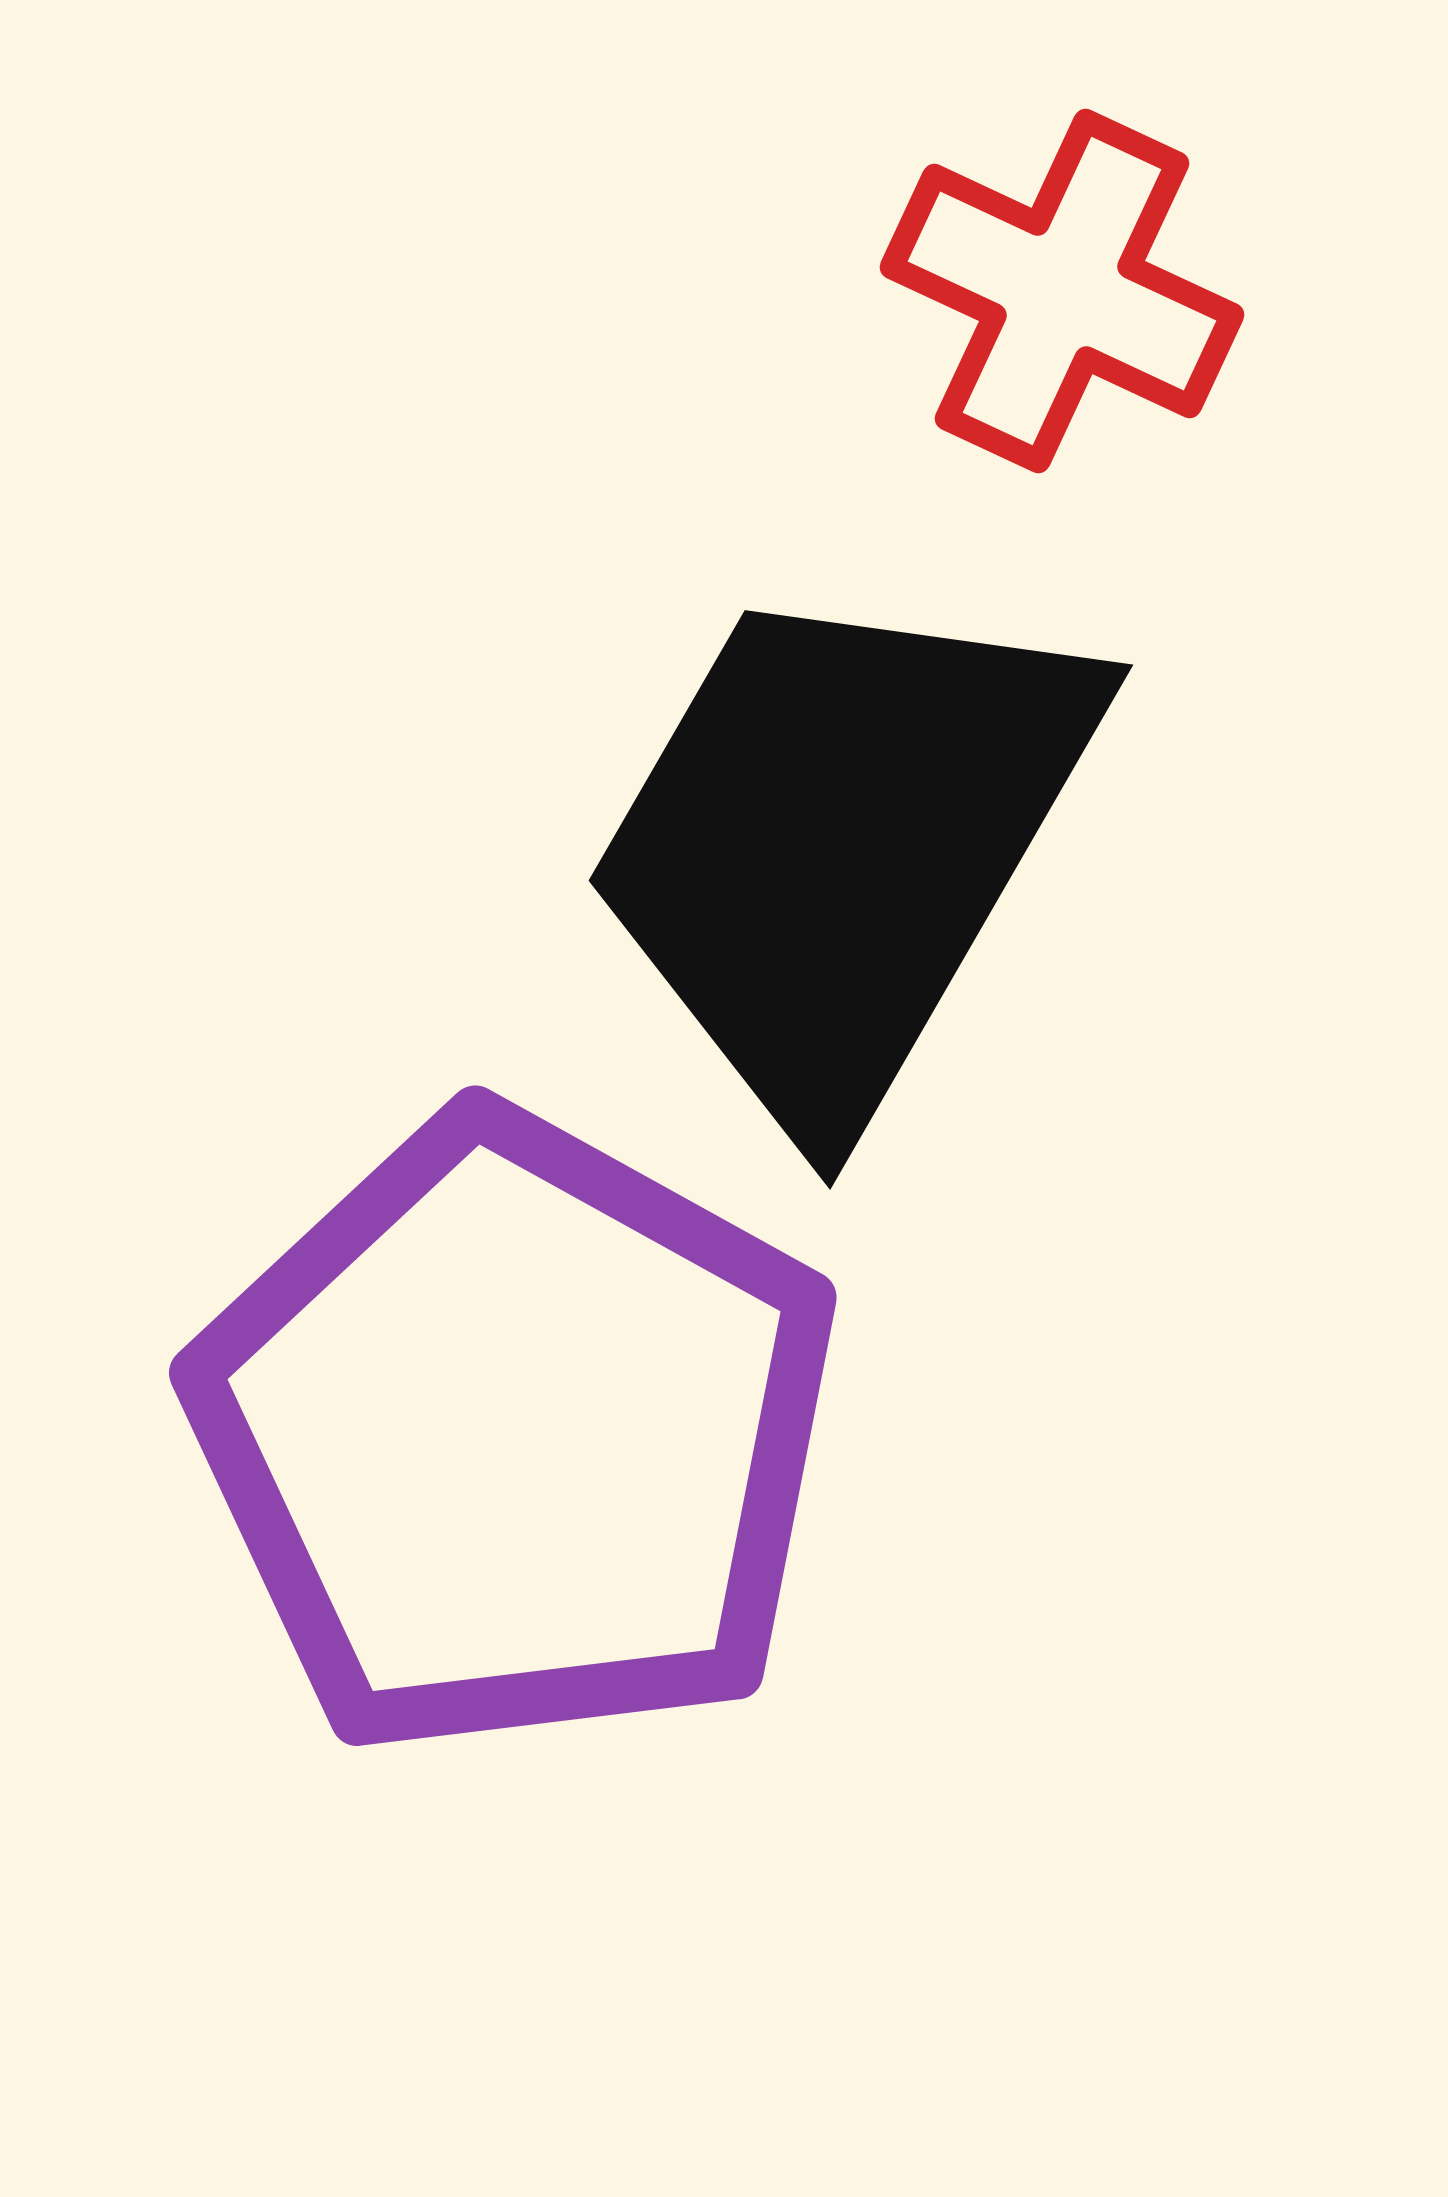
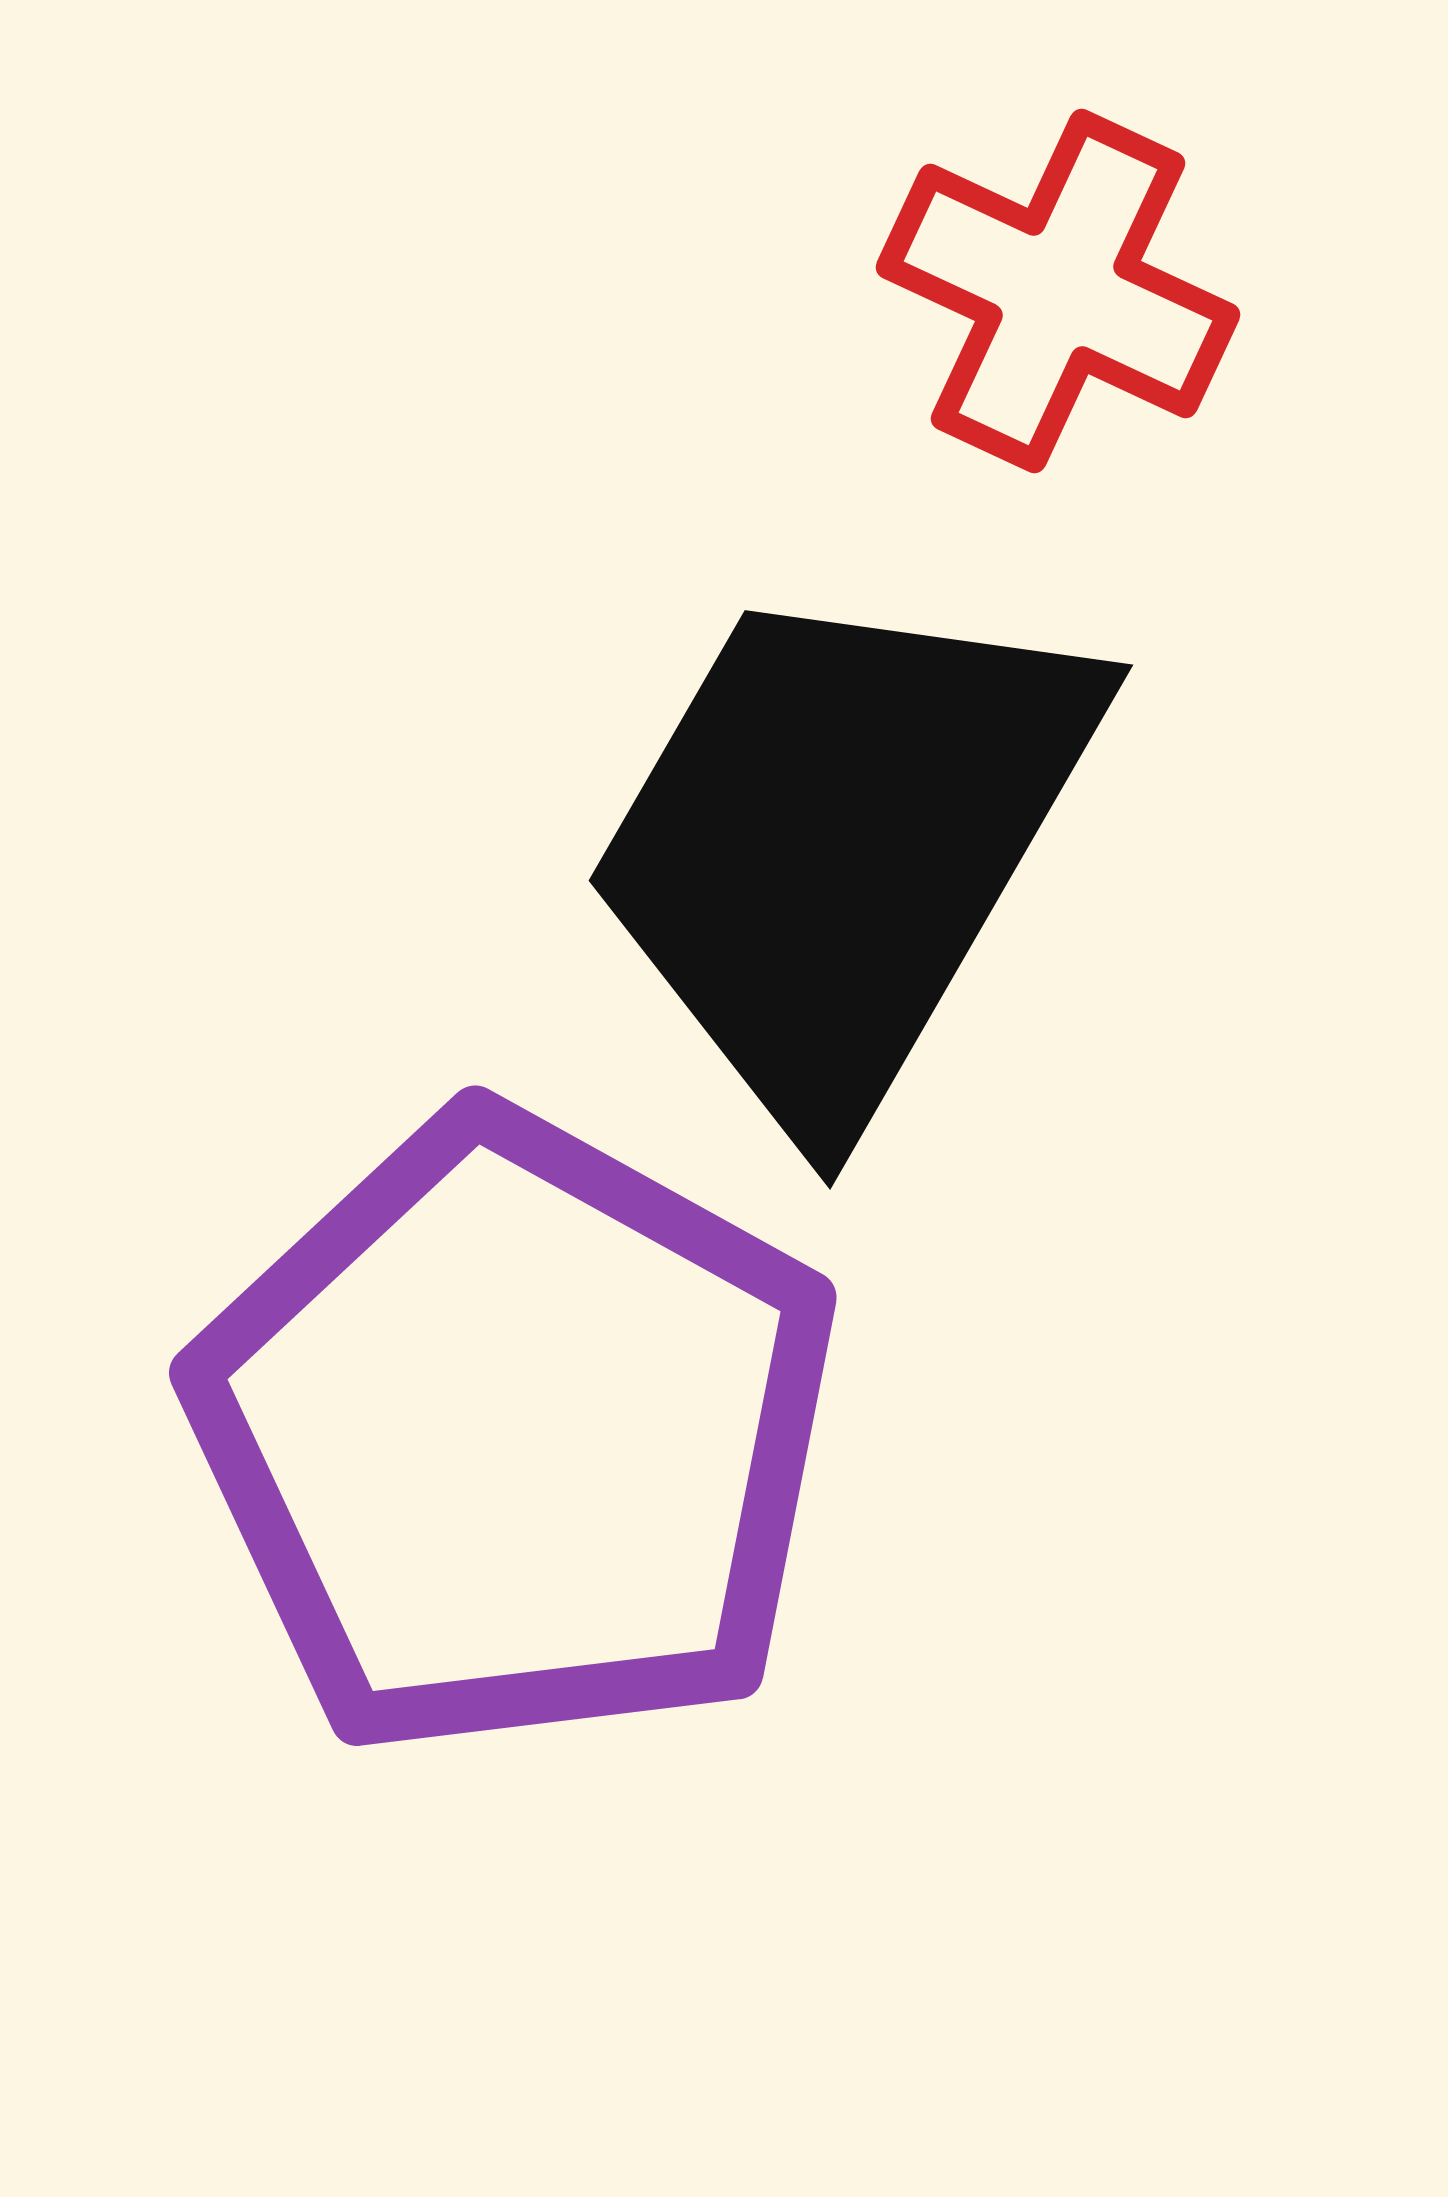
red cross: moved 4 px left
